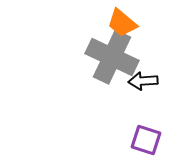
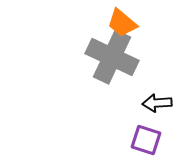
black arrow: moved 14 px right, 22 px down
